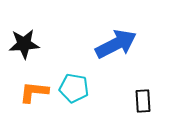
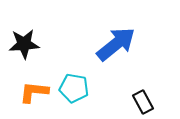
blue arrow: rotated 12 degrees counterclockwise
black rectangle: moved 1 px down; rotated 25 degrees counterclockwise
